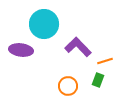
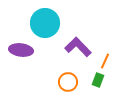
cyan circle: moved 1 px right, 1 px up
orange line: rotated 49 degrees counterclockwise
orange circle: moved 4 px up
